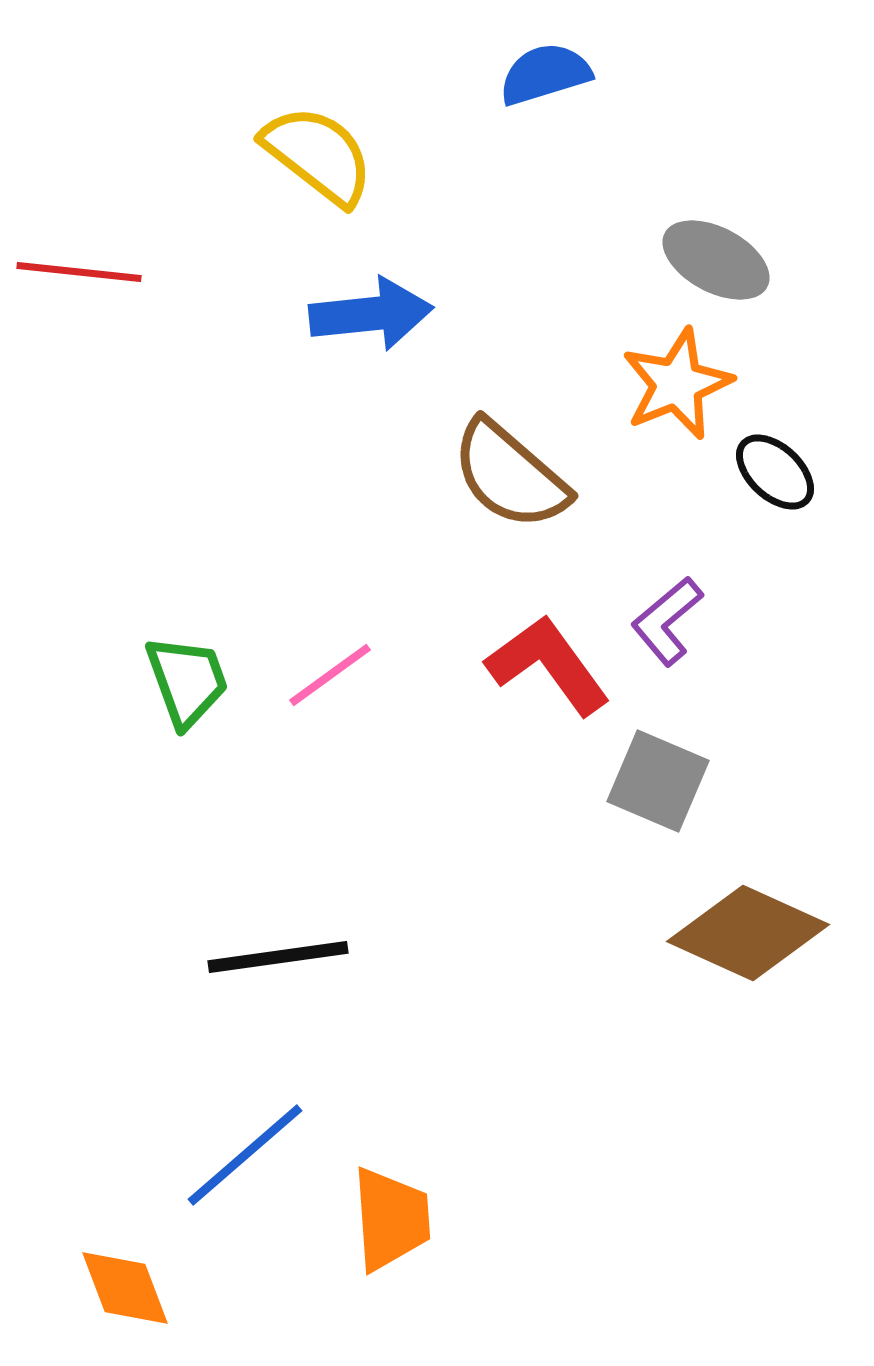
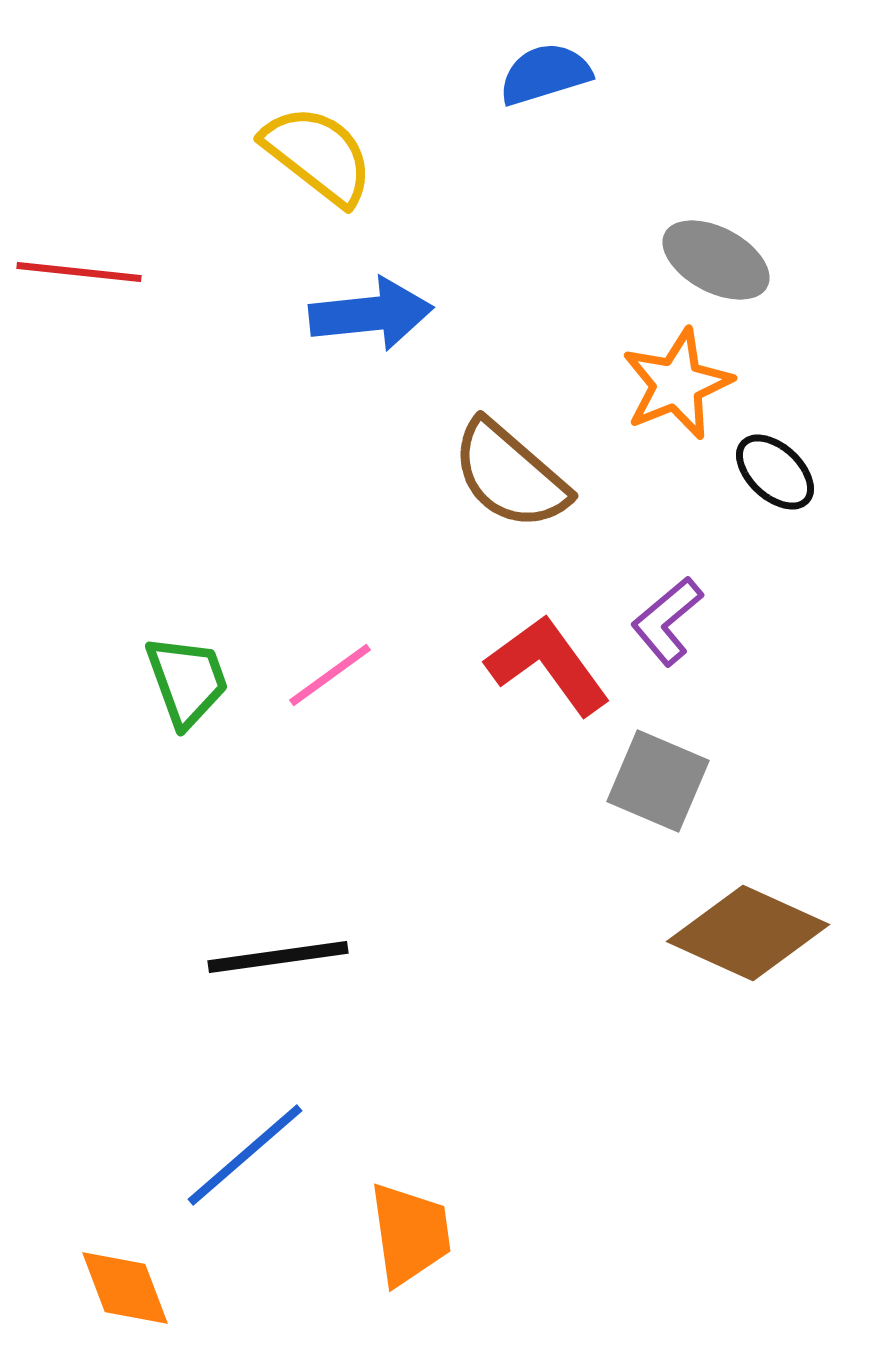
orange trapezoid: moved 19 px right, 15 px down; rotated 4 degrees counterclockwise
